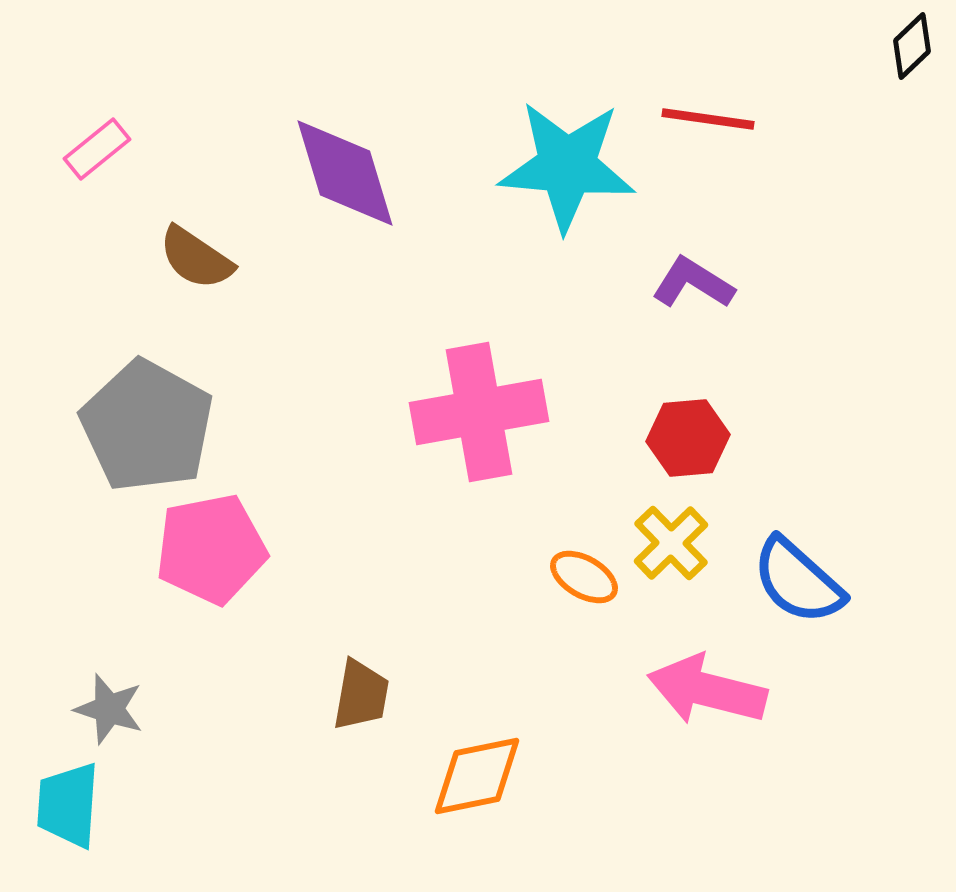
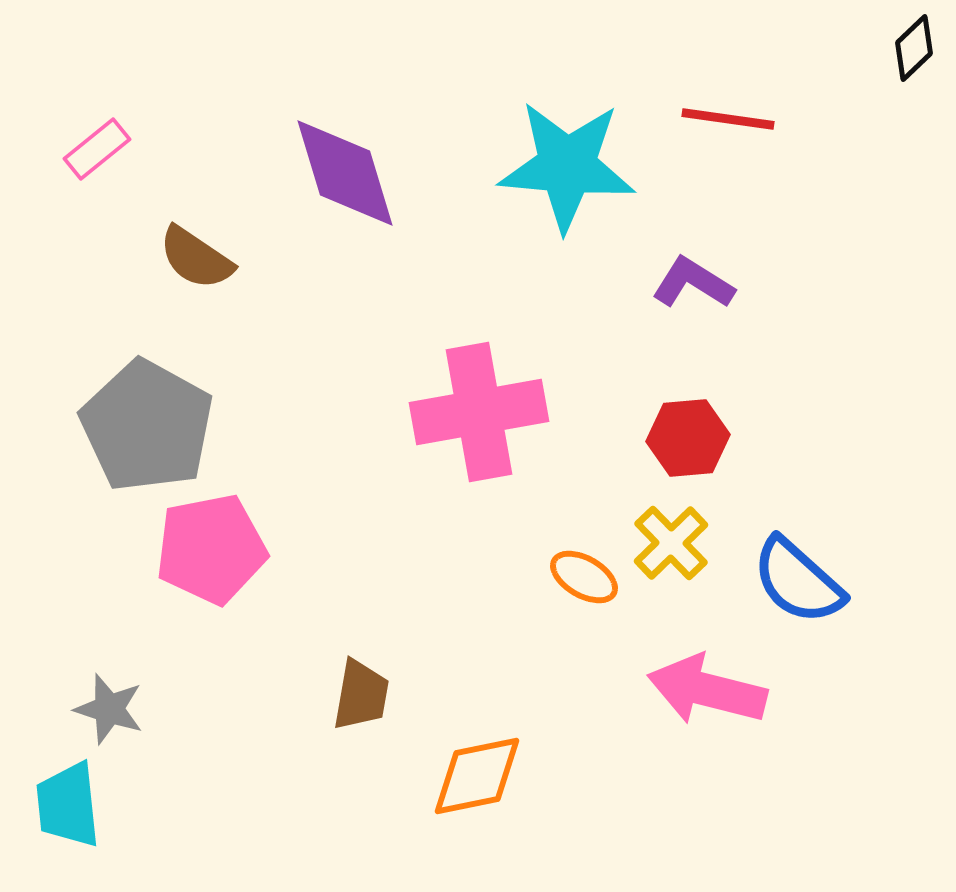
black diamond: moved 2 px right, 2 px down
red line: moved 20 px right
cyan trapezoid: rotated 10 degrees counterclockwise
